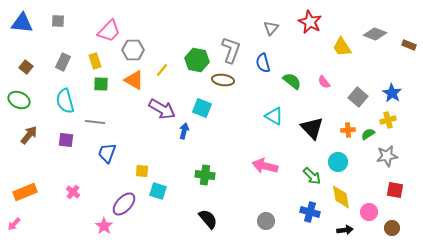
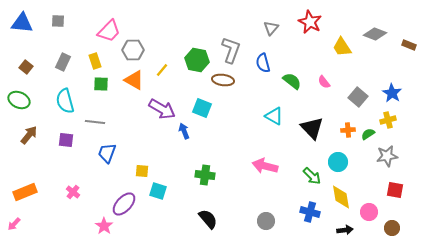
blue arrow at (184, 131): rotated 35 degrees counterclockwise
